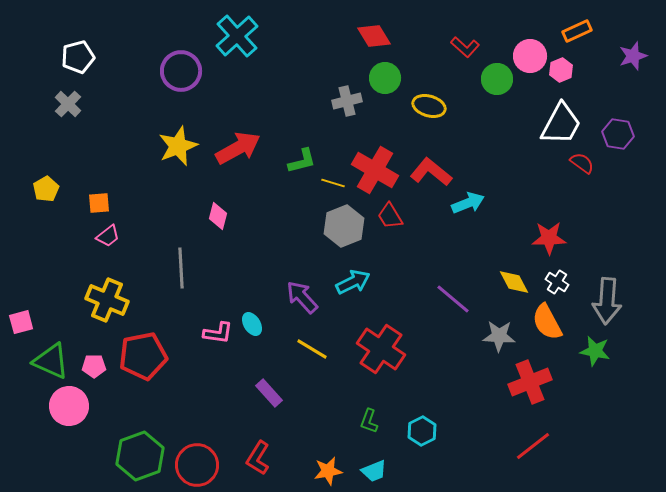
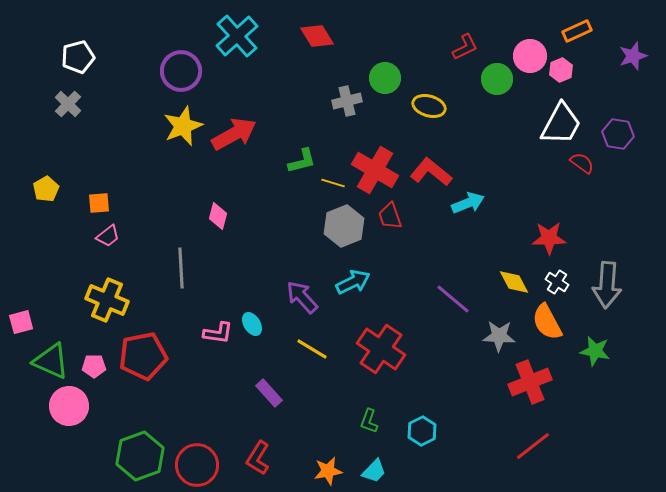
red diamond at (374, 36): moved 57 px left
red L-shape at (465, 47): rotated 68 degrees counterclockwise
yellow star at (178, 146): moved 5 px right, 20 px up
red arrow at (238, 148): moved 4 px left, 14 px up
red trapezoid at (390, 216): rotated 12 degrees clockwise
gray arrow at (607, 301): moved 16 px up
cyan trapezoid at (374, 471): rotated 24 degrees counterclockwise
